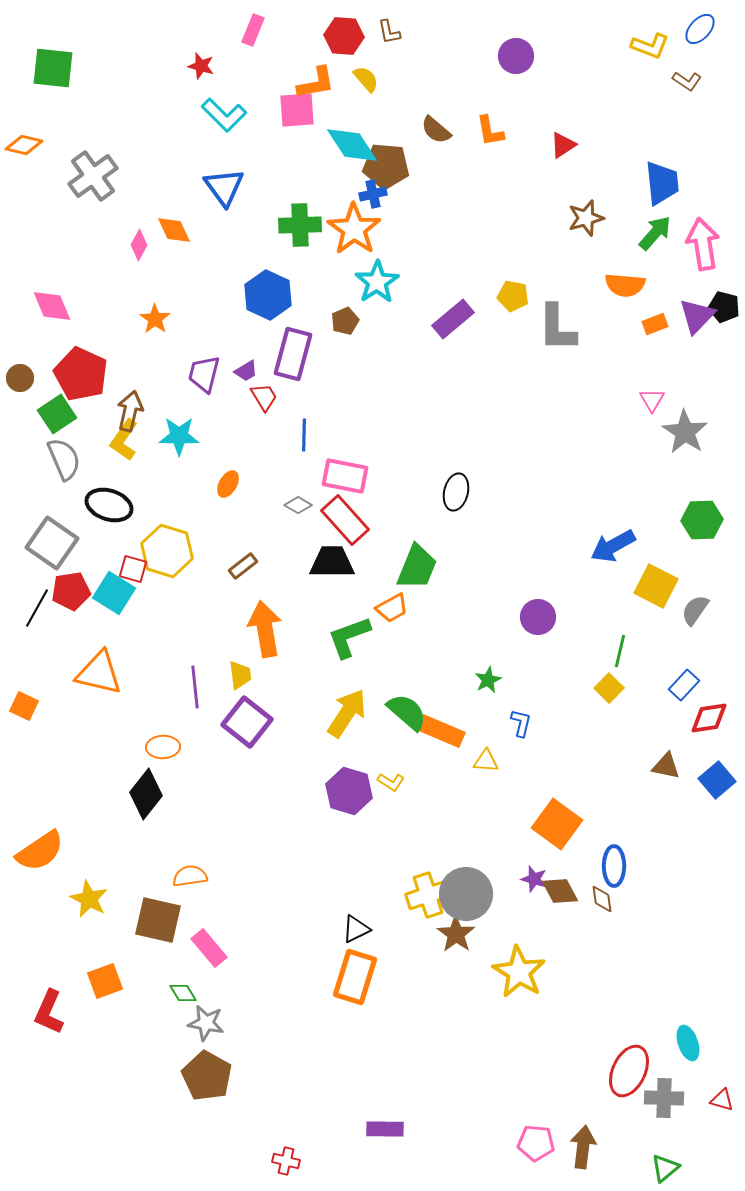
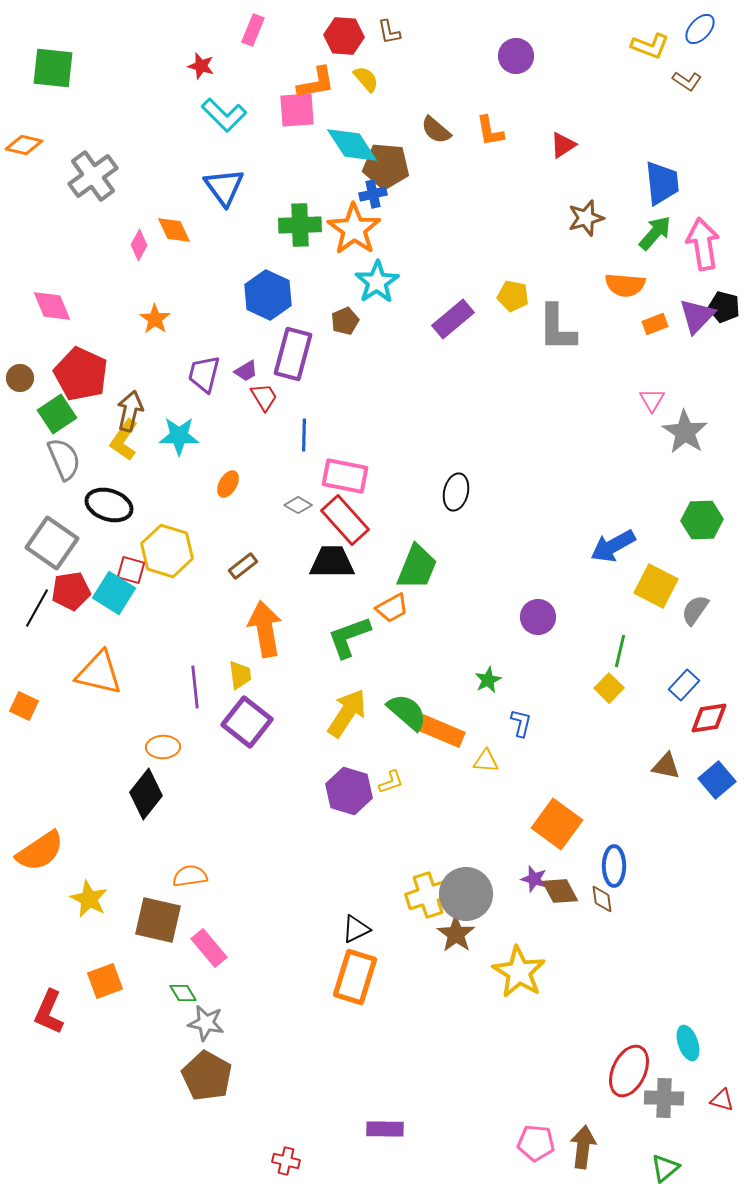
red square at (133, 569): moved 2 px left, 1 px down
yellow L-shape at (391, 782): rotated 52 degrees counterclockwise
